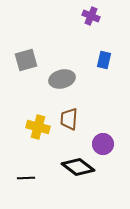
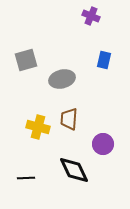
black diamond: moved 4 px left, 3 px down; rotated 28 degrees clockwise
